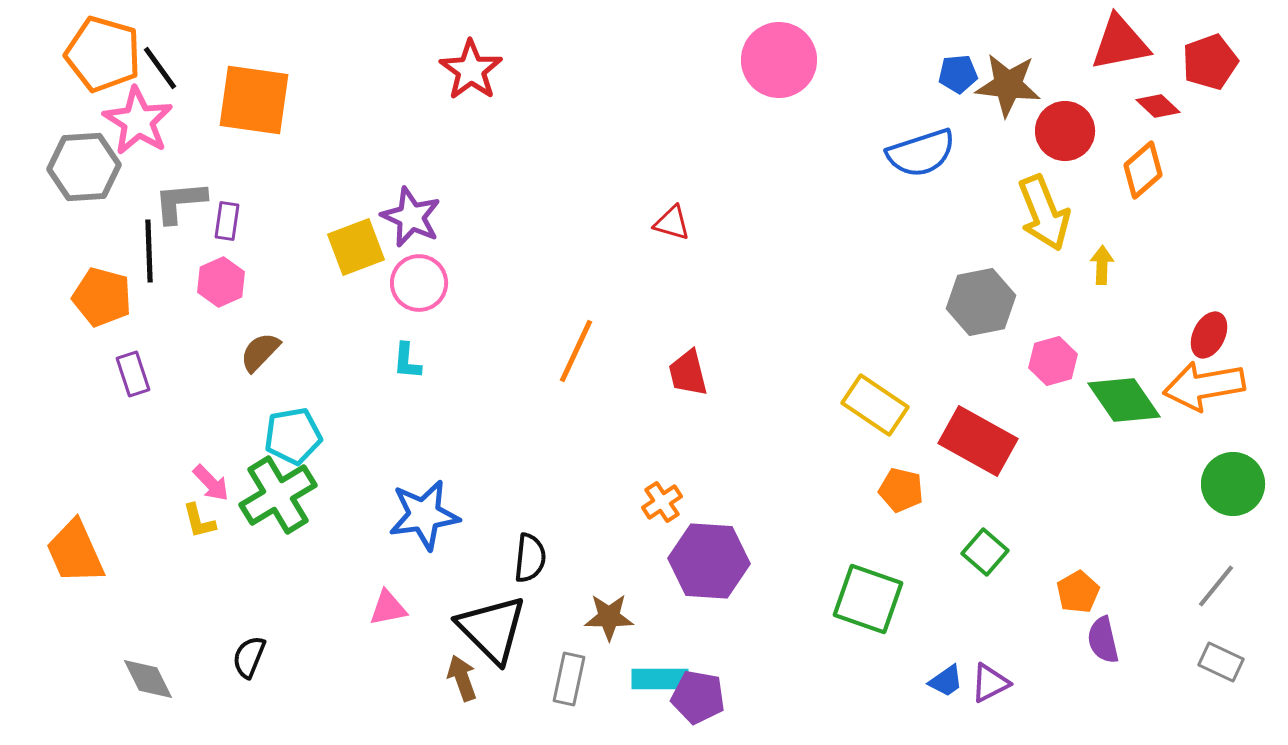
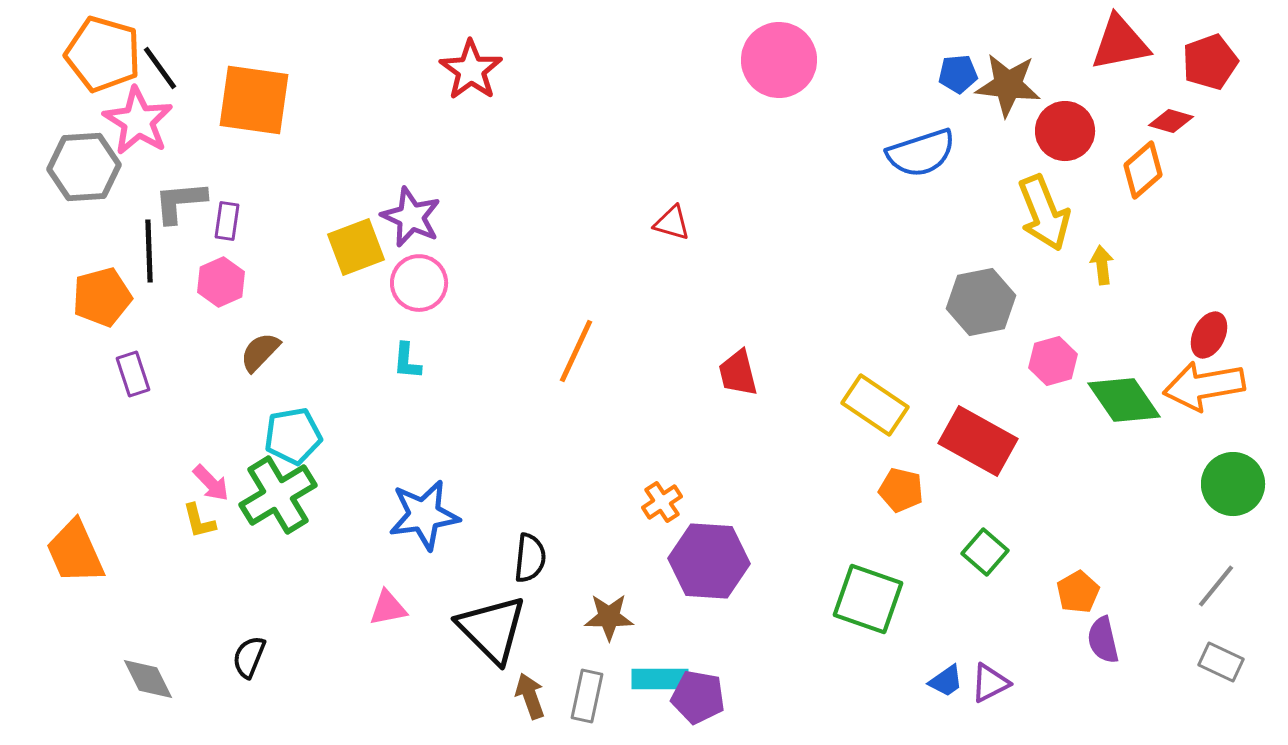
red diamond at (1158, 106): moved 13 px right, 15 px down; rotated 27 degrees counterclockwise
yellow arrow at (1102, 265): rotated 9 degrees counterclockwise
orange pentagon at (102, 297): rotated 30 degrees counterclockwise
red trapezoid at (688, 373): moved 50 px right
brown arrow at (462, 678): moved 68 px right, 18 px down
gray rectangle at (569, 679): moved 18 px right, 17 px down
